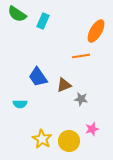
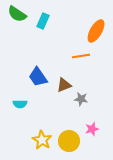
yellow star: moved 1 px down
